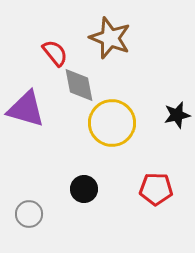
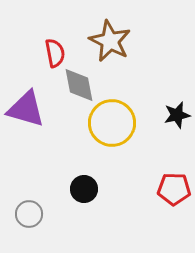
brown star: moved 3 px down; rotated 6 degrees clockwise
red semicircle: rotated 28 degrees clockwise
red pentagon: moved 18 px right
